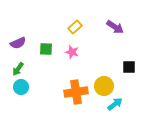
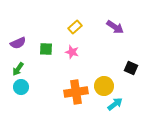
black square: moved 2 px right, 1 px down; rotated 24 degrees clockwise
